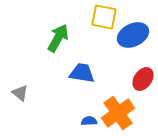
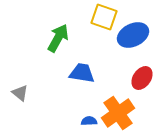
yellow square: rotated 8 degrees clockwise
red ellipse: moved 1 px left, 1 px up
